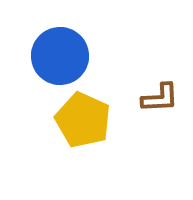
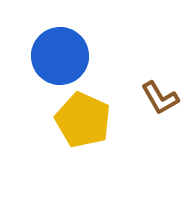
brown L-shape: rotated 63 degrees clockwise
